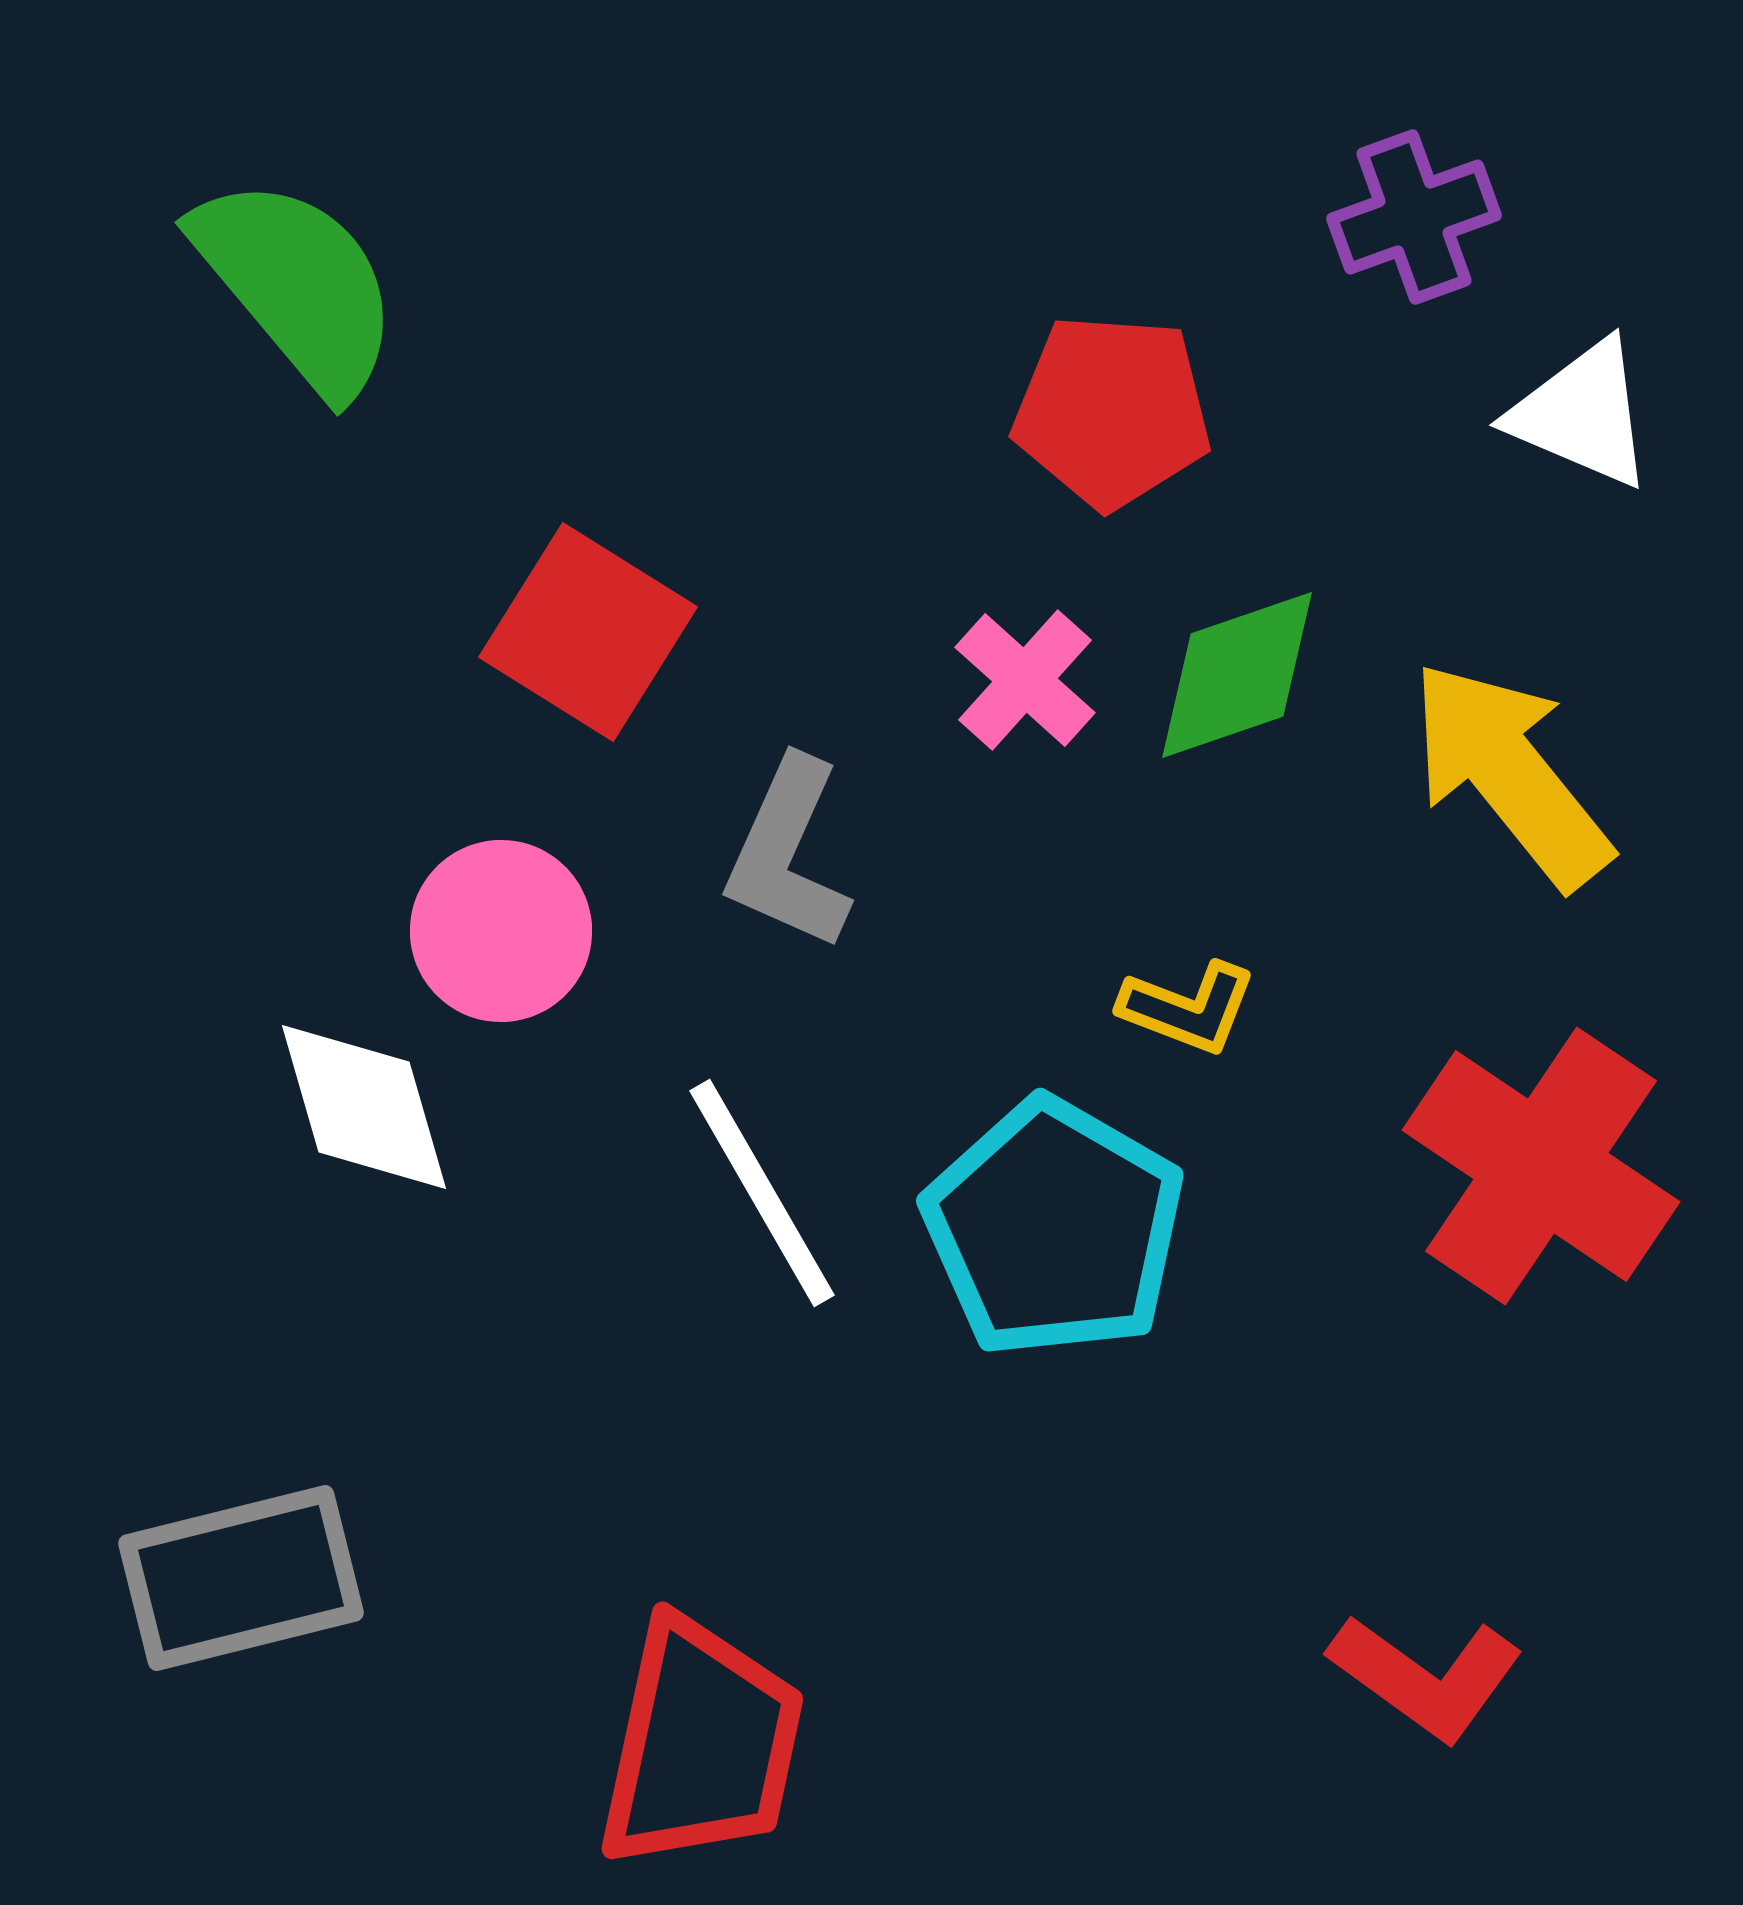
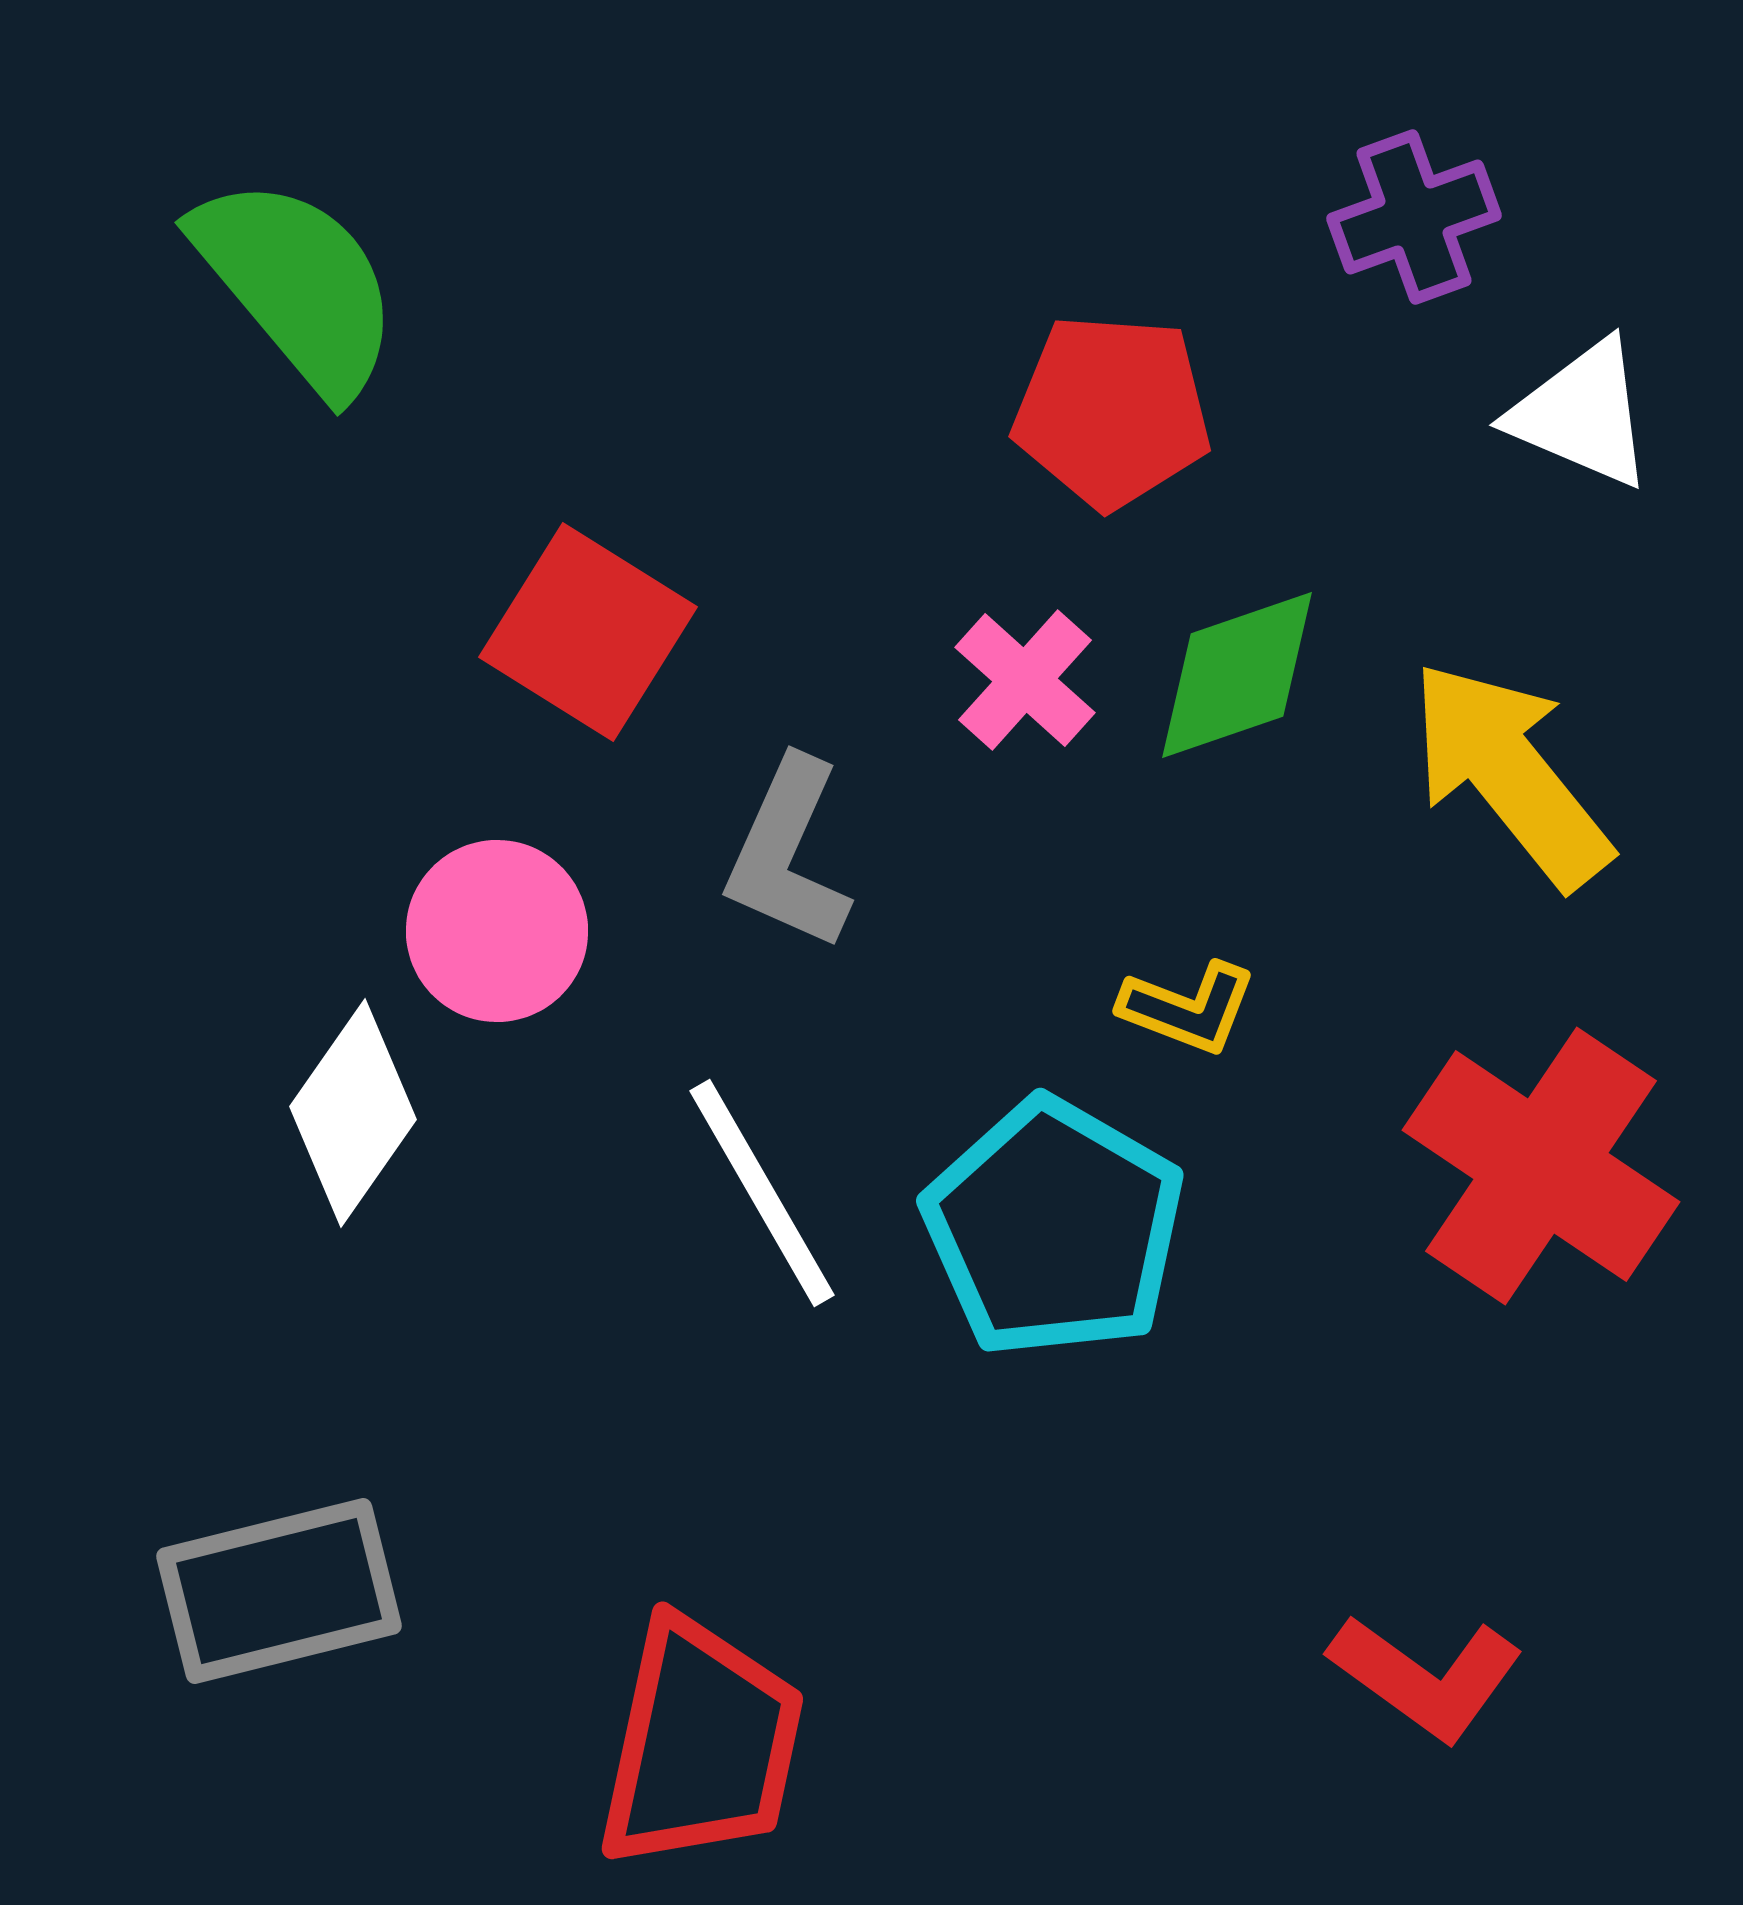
pink circle: moved 4 px left
white diamond: moved 11 px left, 6 px down; rotated 51 degrees clockwise
gray rectangle: moved 38 px right, 13 px down
